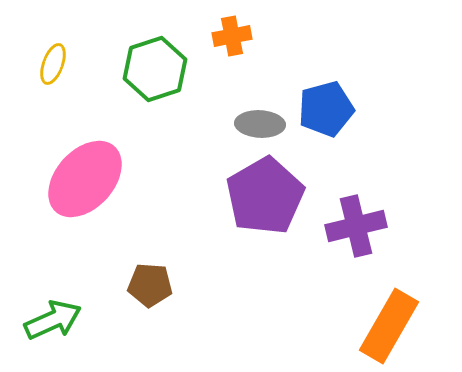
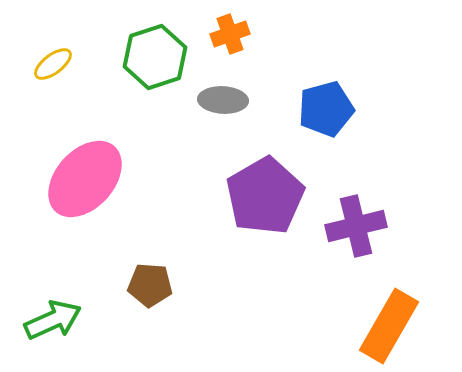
orange cross: moved 2 px left, 2 px up; rotated 9 degrees counterclockwise
yellow ellipse: rotated 33 degrees clockwise
green hexagon: moved 12 px up
gray ellipse: moved 37 px left, 24 px up
